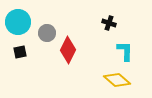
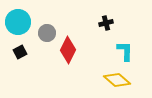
black cross: moved 3 px left; rotated 32 degrees counterclockwise
black square: rotated 16 degrees counterclockwise
